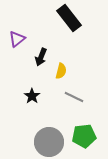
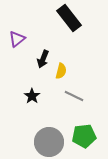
black arrow: moved 2 px right, 2 px down
gray line: moved 1 px up
